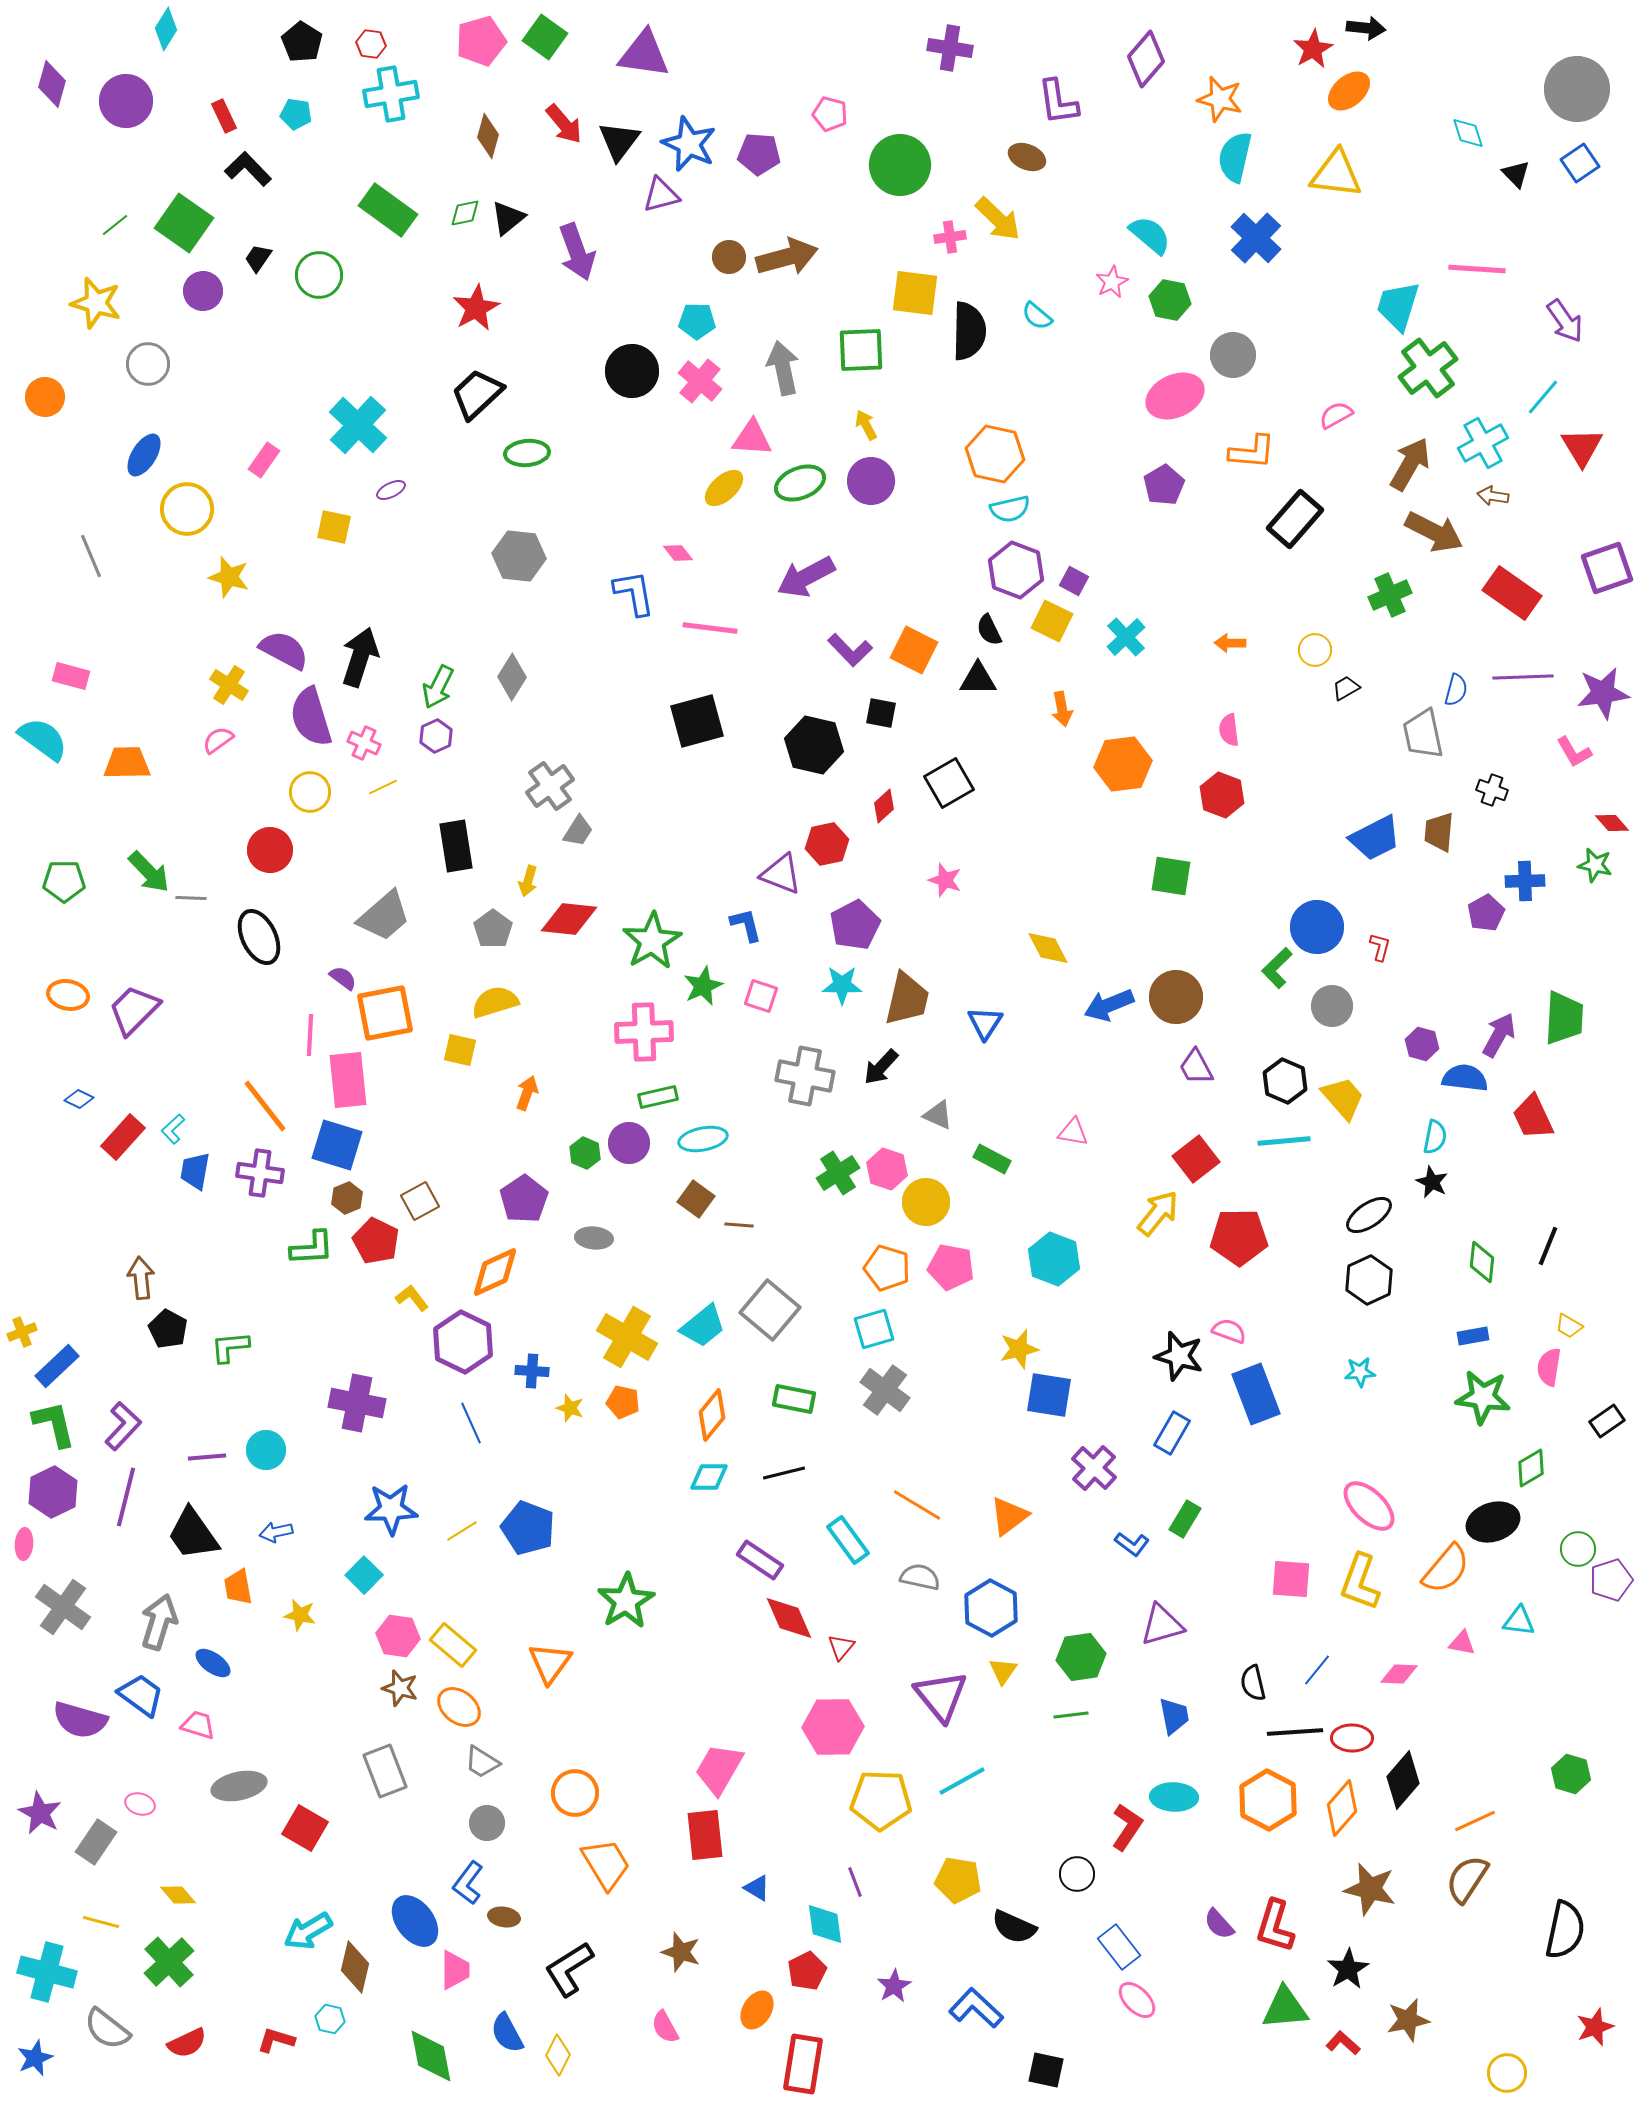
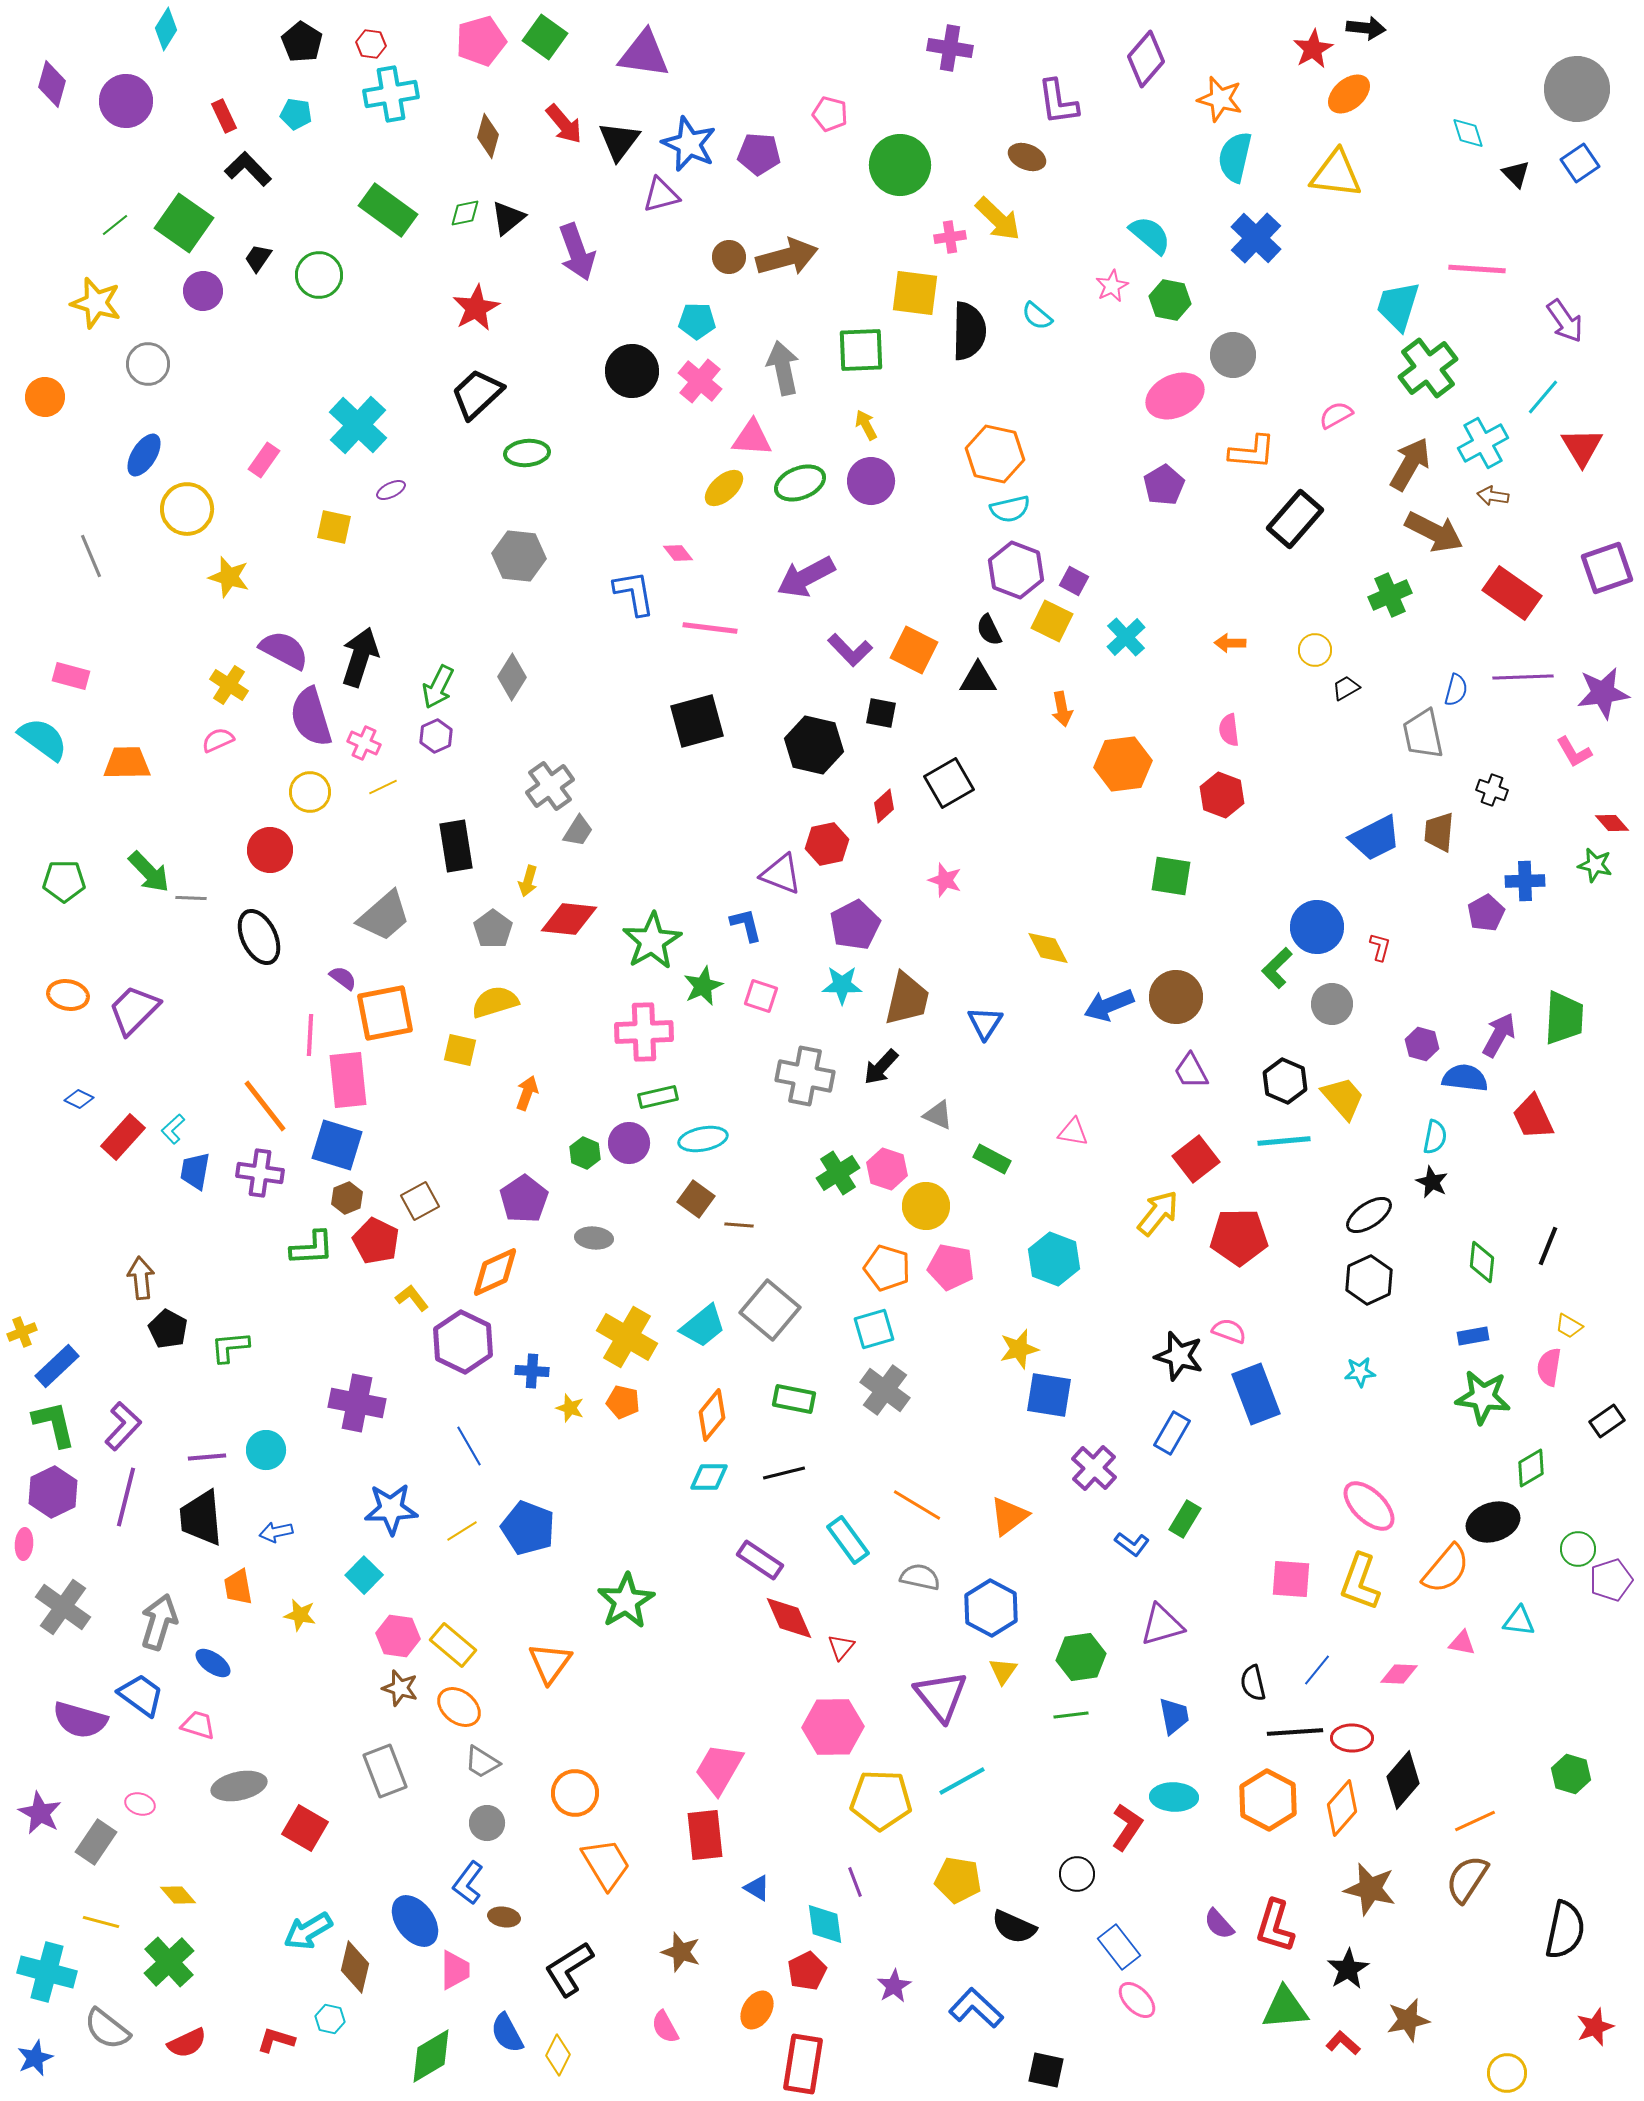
orange ellipse at (1349, 91): moved 3 px down
pink star at (1112, 282): moved 4 px down
pink semicircle at (218, 740): rotated 12 degrees clockwise
gray circle at (1332, 1006): moved 2 px up
purple trapezoid at (1196, 1067): moved 5 px left, 4 px down
yellow circle at (926, 1202): moved 4 px down
blue line at (471, 1423): moved 2 px left, 23 px down; rotated 6 degrees counterclockwise
black trapezoid at (193, 1534): moved 8 px right, 16 px up; rotated 30 degrees clockwise
green diamond at (431, 2056): rotated 70 degrees clockwise
